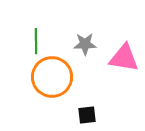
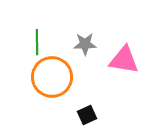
green line: moved 1 px right, 1 px down
pink triangle: moved 2 px down
black square: rotated 18 degrees counterclockwise
